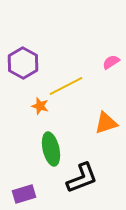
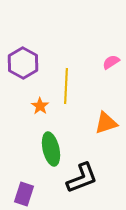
yellow line: rotated 60 degrees counterclockwise
orange star: rotated 18 degrees clockwise
purple rectangle: rotated 55 degrees counterclockwise
